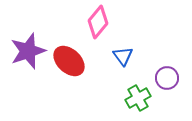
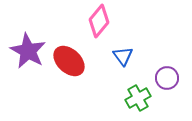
pink diamond: moved 1 px right, 1 px up
purple star: rotated 24 degrees counterclockwise
